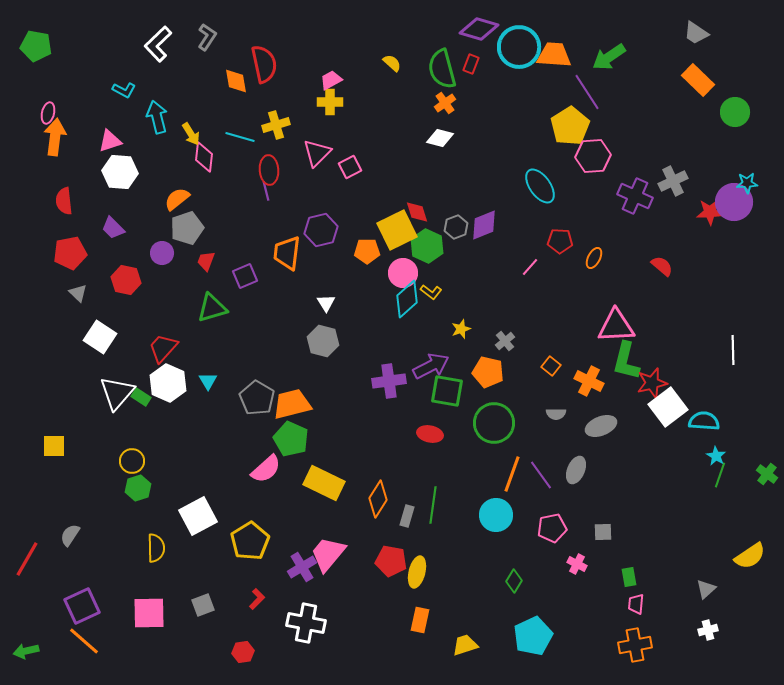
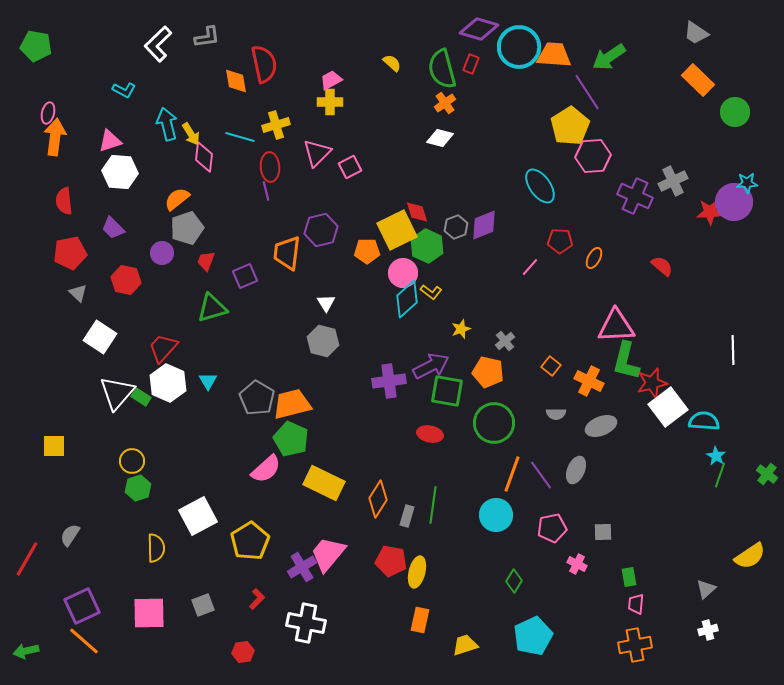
gray L-shape at (207, 37): rotated 48 degrees clockwise
cyan arrow at (157, 117): moved 10 px right, 7 px down
red ellipse at (269, 170): moved 1 px right, 3 px up
